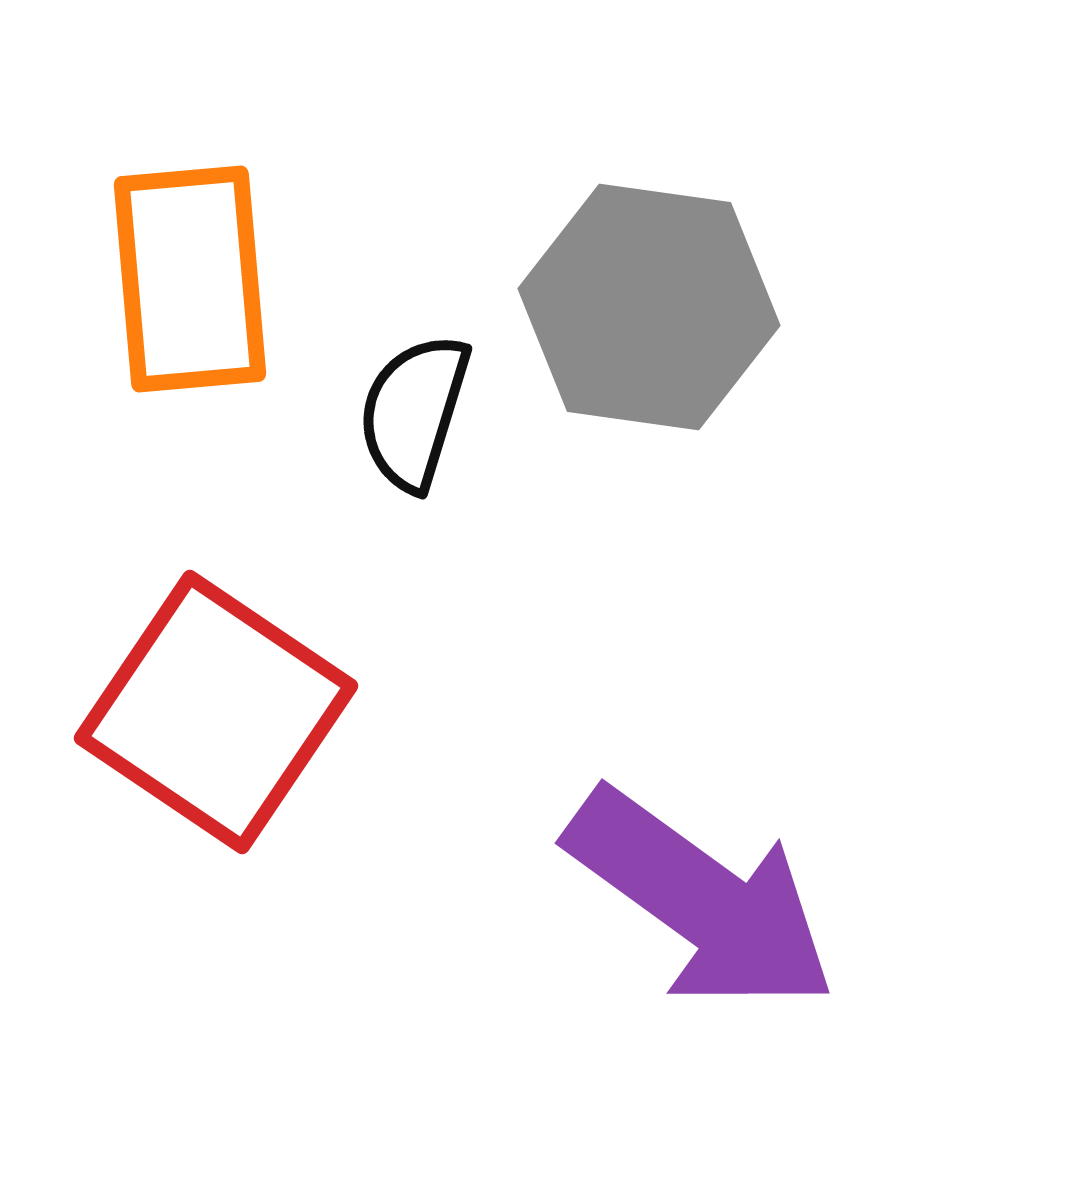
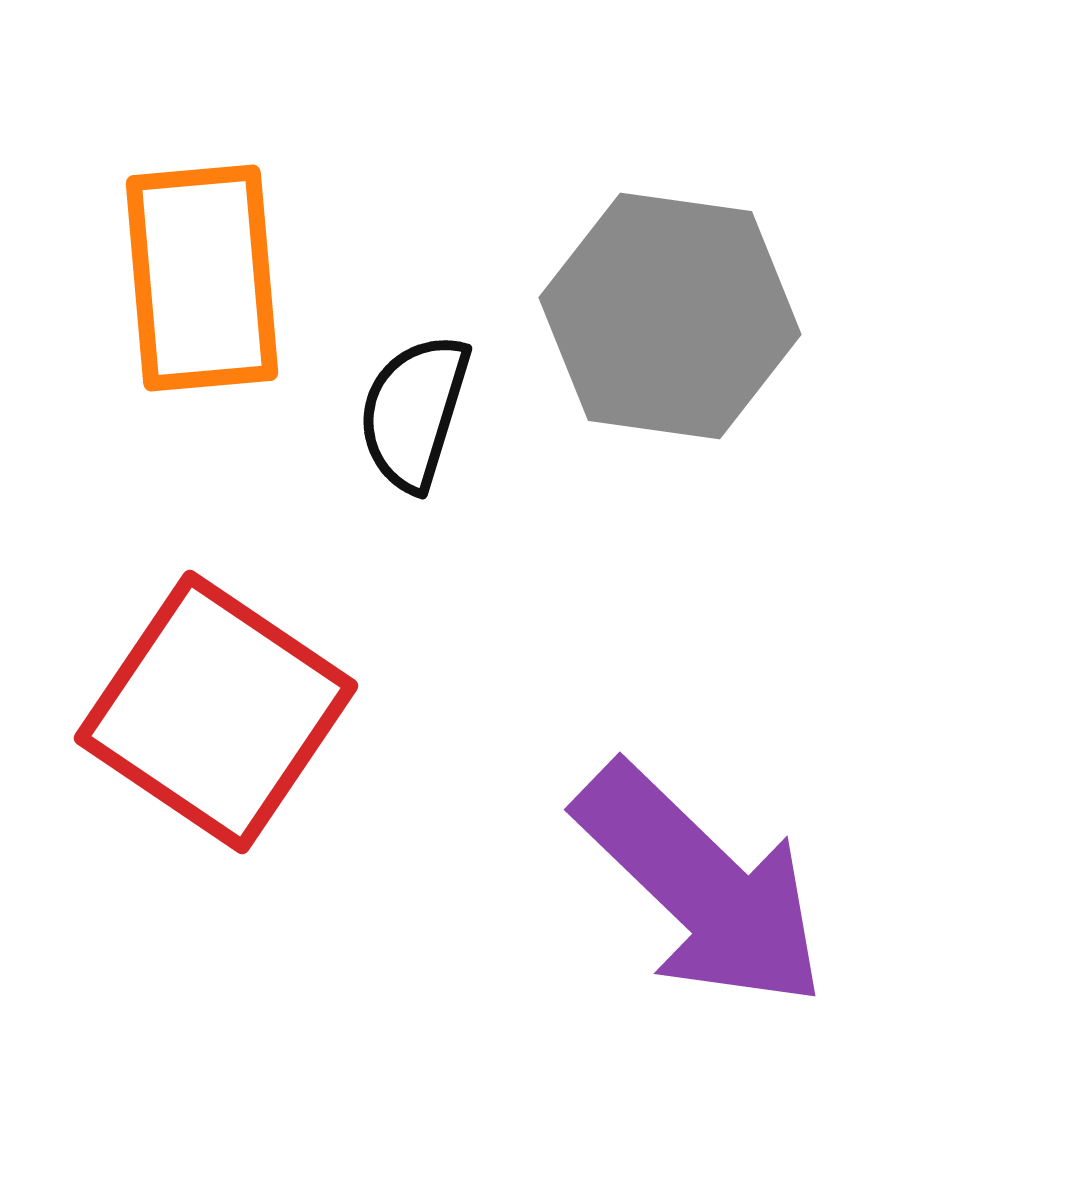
orange rectangle: moved 12 px right, 1 px up
gray hexagon: moved 21 px right, 9 px down
purple arrow: moved 14 px up; rotated 8 degrees clockwise
